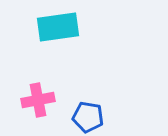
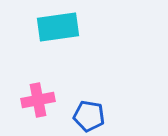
blue pentagon: moved 1 px right, 1 px up
